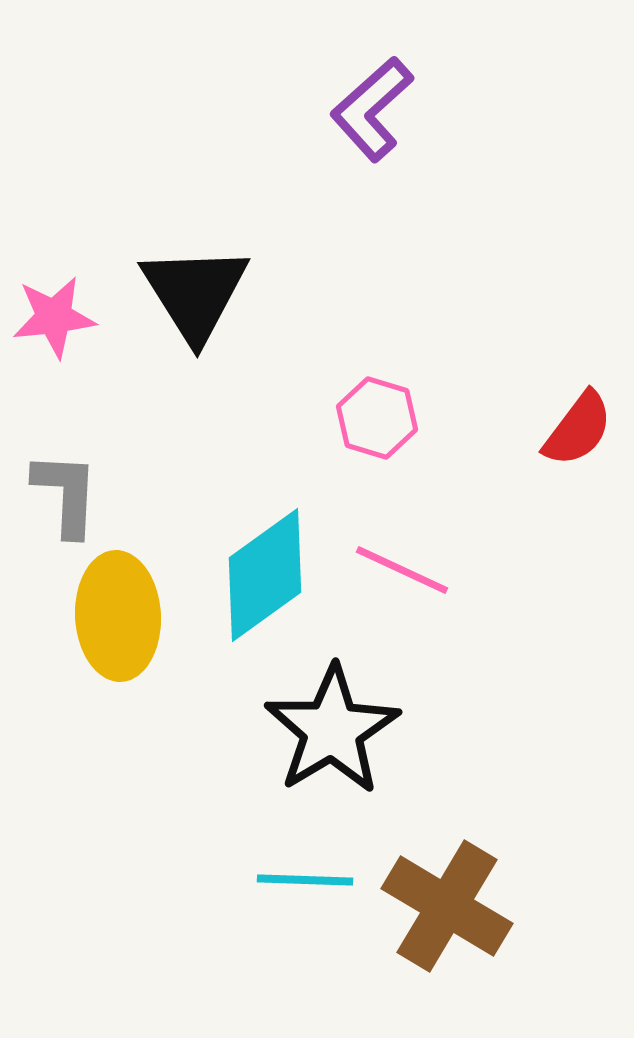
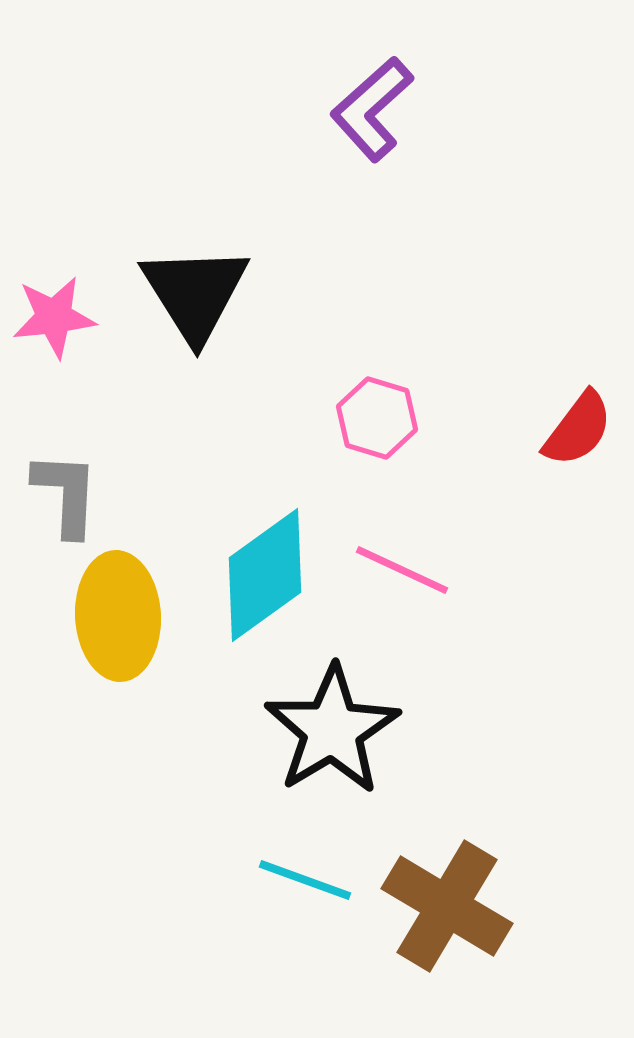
cyan line: rotated 18 degrees clockwise
